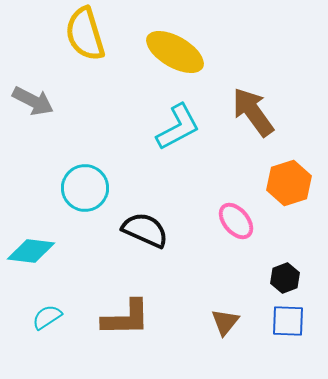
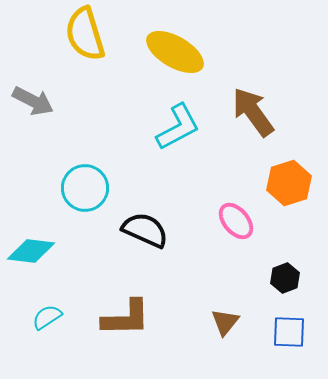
blue square: moved 1 px right, 11 px down
